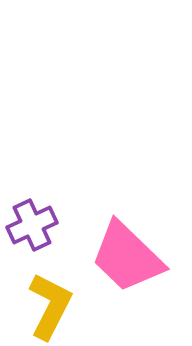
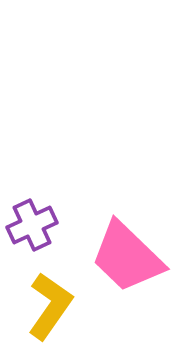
yellow L-shape: rotated 8 degrees clockwise
